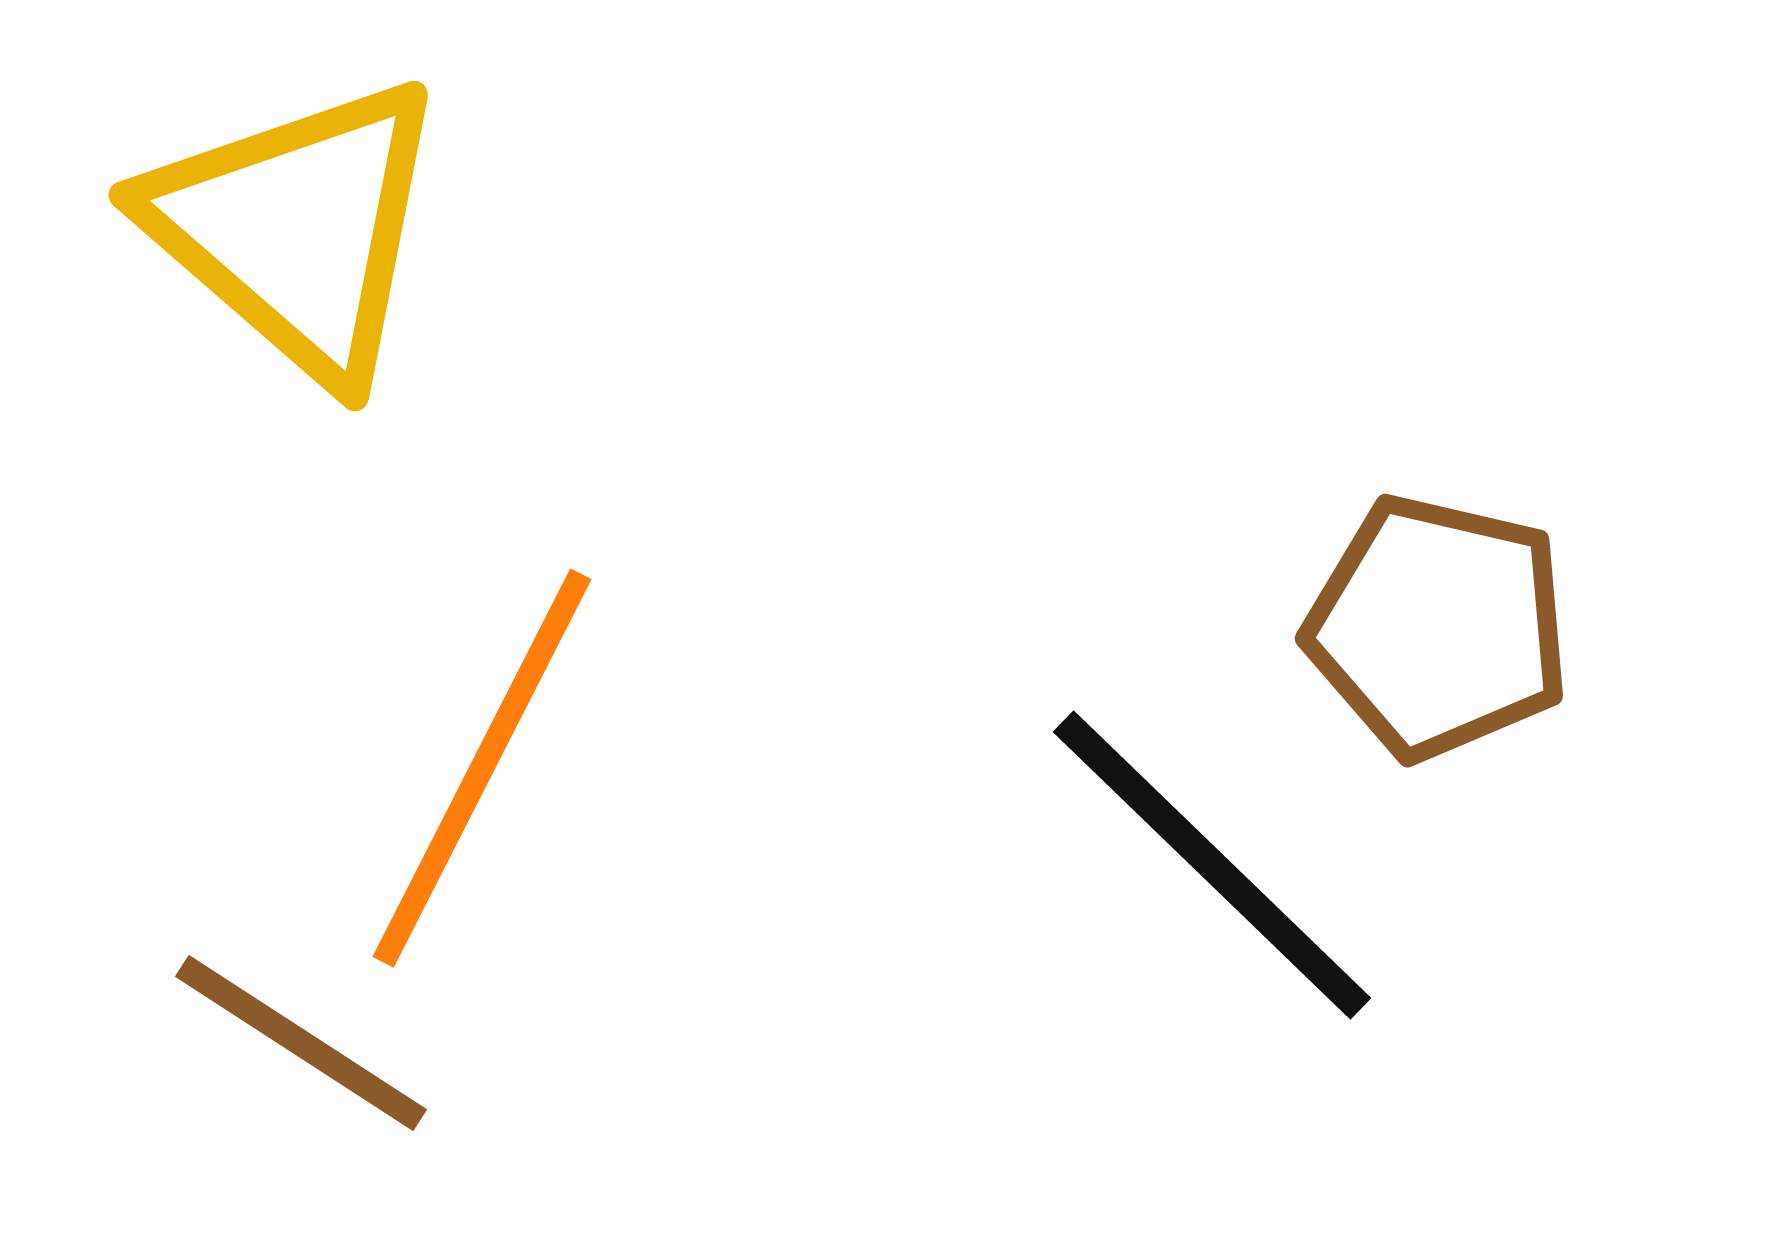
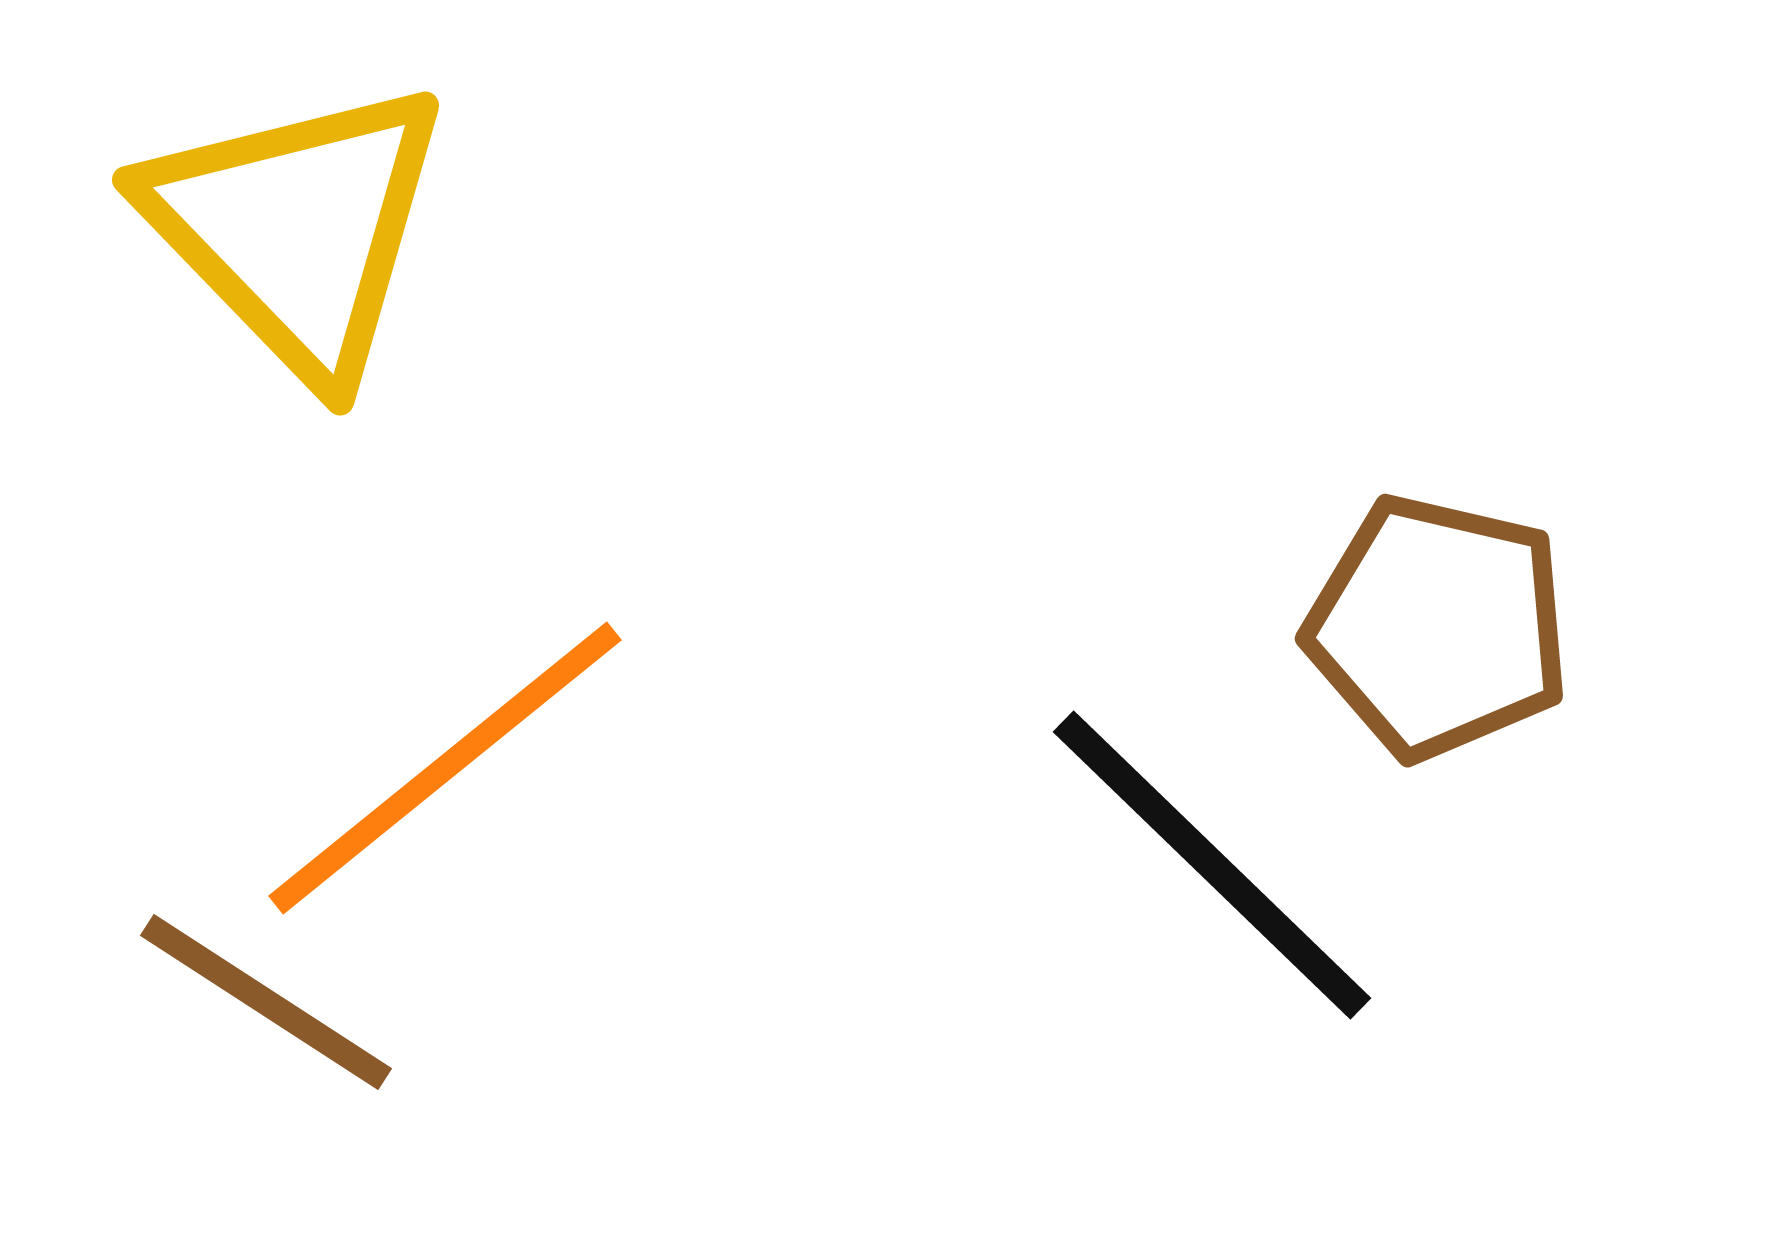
yellow triangle: rotated 5 degrees clockwise
orange line: moved 37 px left; rotated 24 degrees clockwise
brown line: moved 35 px left, 41 px up
